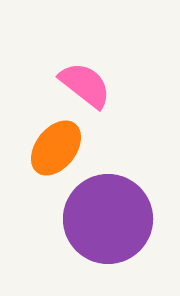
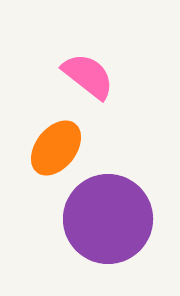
pink semicircle: moved 3 px right, 9 px up
